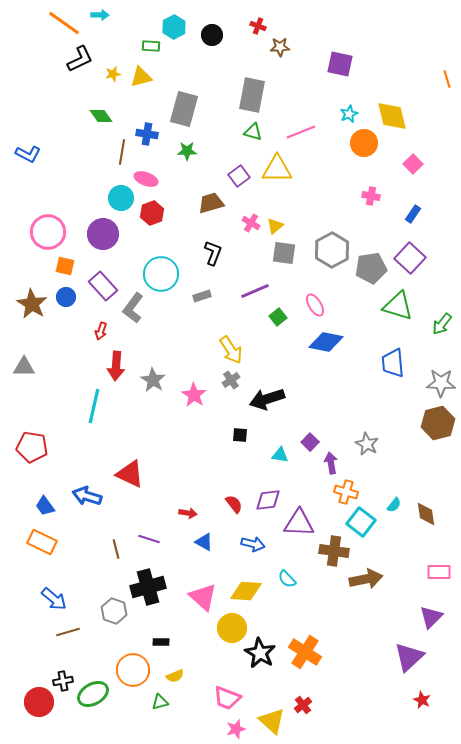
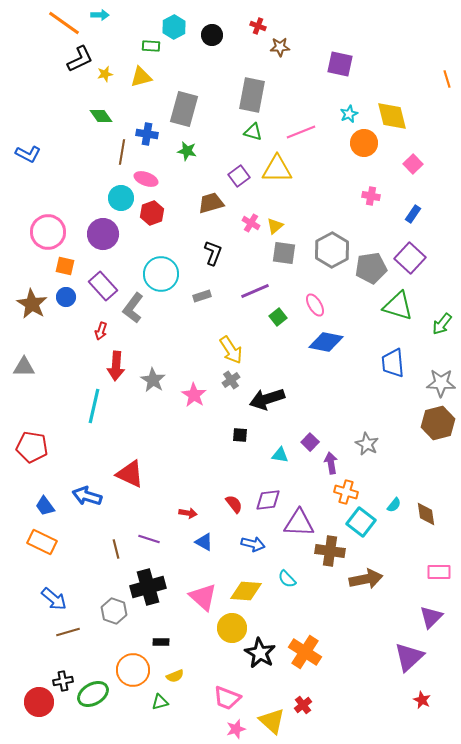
yellow star at (113, 74): moved 8 px left
green star at (187, 151): rotated 12 degrees clockwise
brown cross at (334, 551): moved 4 px left
